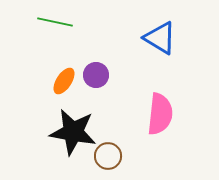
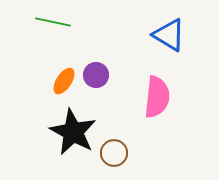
green line: moved 2 px left
blue triangle: moved 9 px right, 3 px up
pink semicircle: moved 3 px left, 17 px up
black star: rotated 18 degrees clockwise
brown circle: moved 6 px right, 3 px up
